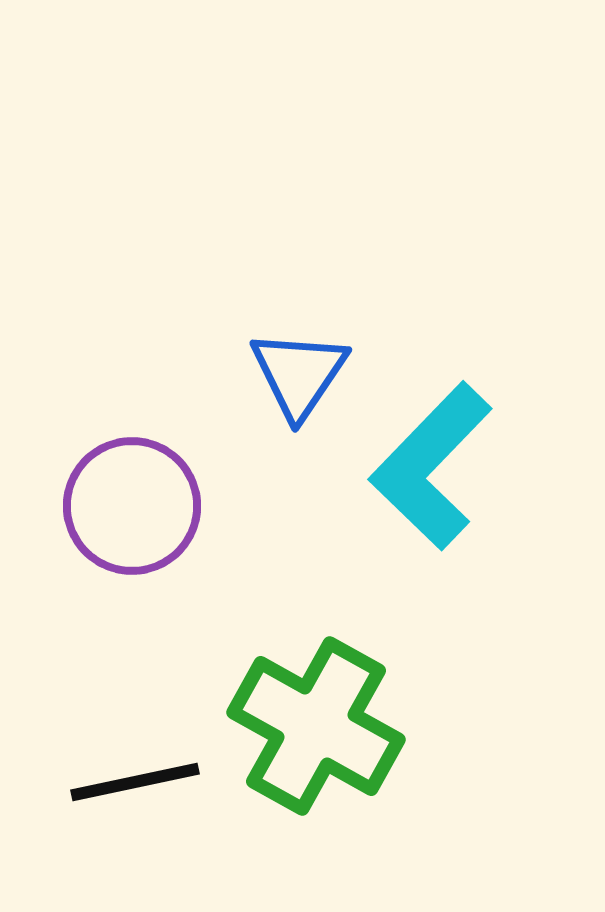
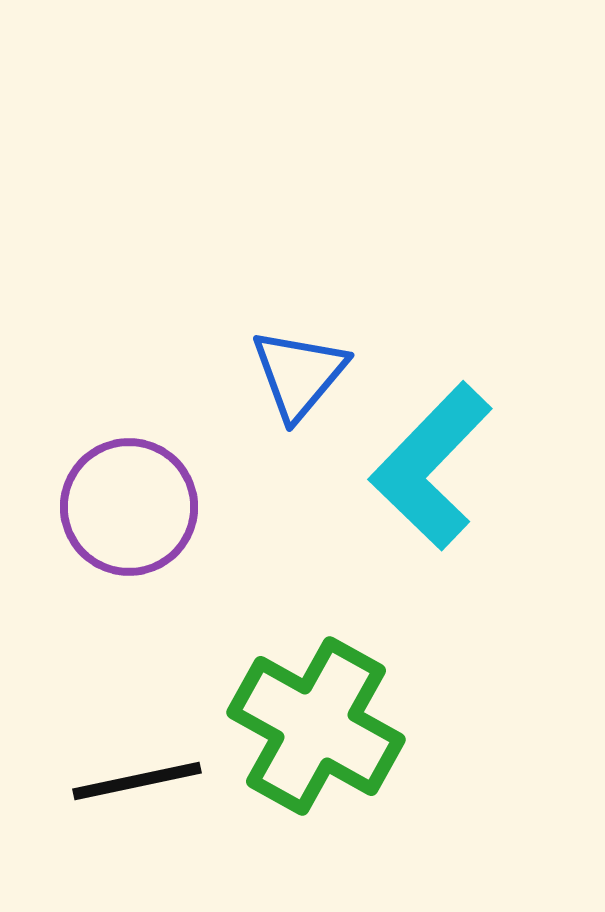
blue triangle: rotated 6 degrees clockwise
purple circle: moved 3 px left, 1 px down
black line: moved 2 px right, 1 px up
